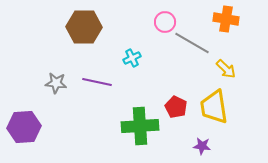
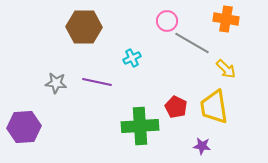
pink circle: moved 2 px right, 1 px up
